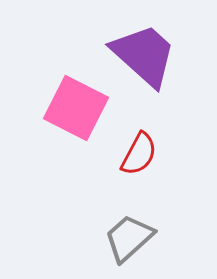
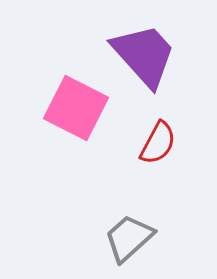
purple trapezoid: rotated 6 degrees clockwise
red semicircle: moved 19 px right, 11 px up
